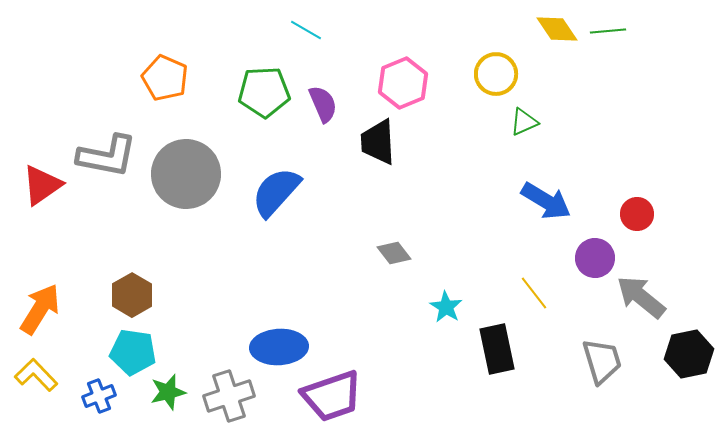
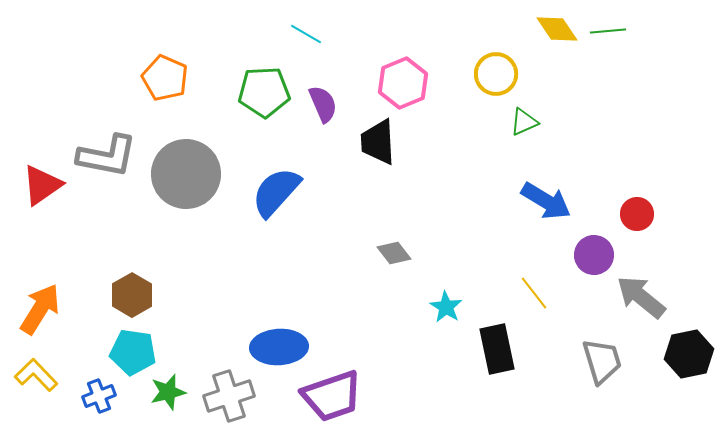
cyan line: moved 4 px down
purple circle: moved 1 px left, 3 px up
